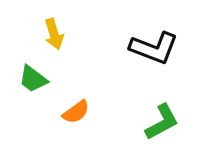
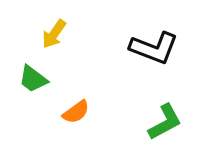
yellow arrow: rotated 52 degrees clockwise
green L-shape: moved 3 px right
